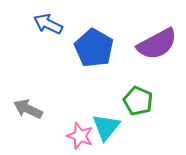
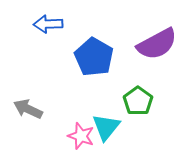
blue arrow: rotated 28 degrees counterclockwise
blue pentagon: moved 9 px down
green pentagon: rotated 12 degrees clockwise
pink star: moved 1 px right
